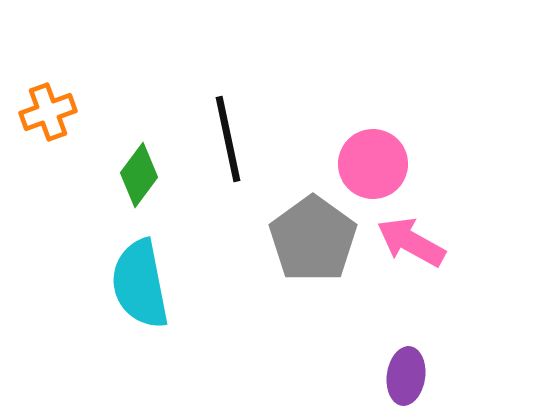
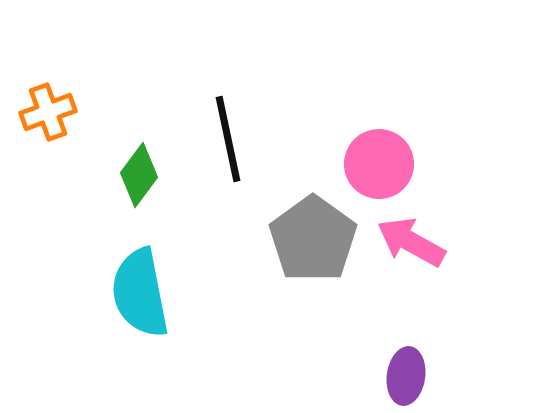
pink circle: moved 6 px right
cyan semicircle: moved 9 px down
